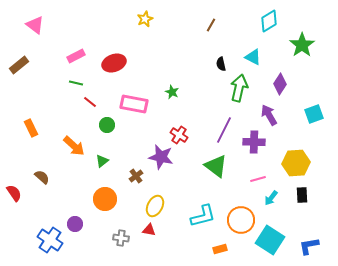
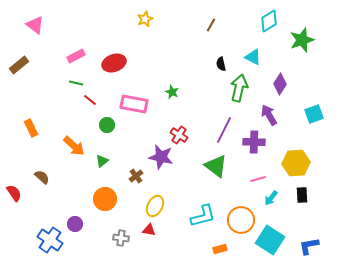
green star at (302, 45): moved 5 px up; rotated 15 degrees clockwise
red line at (90, 102): moved 2 px up
